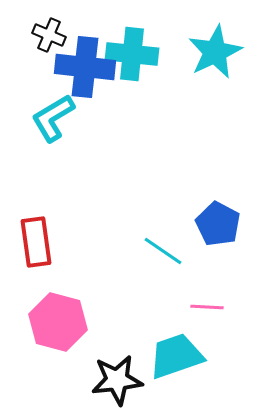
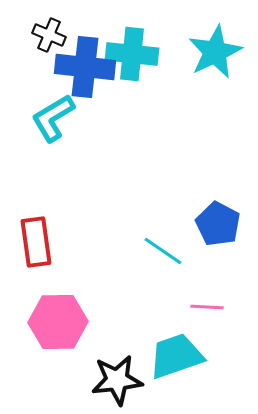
pink hexagon: rotated 16 degrees counterclockwise
